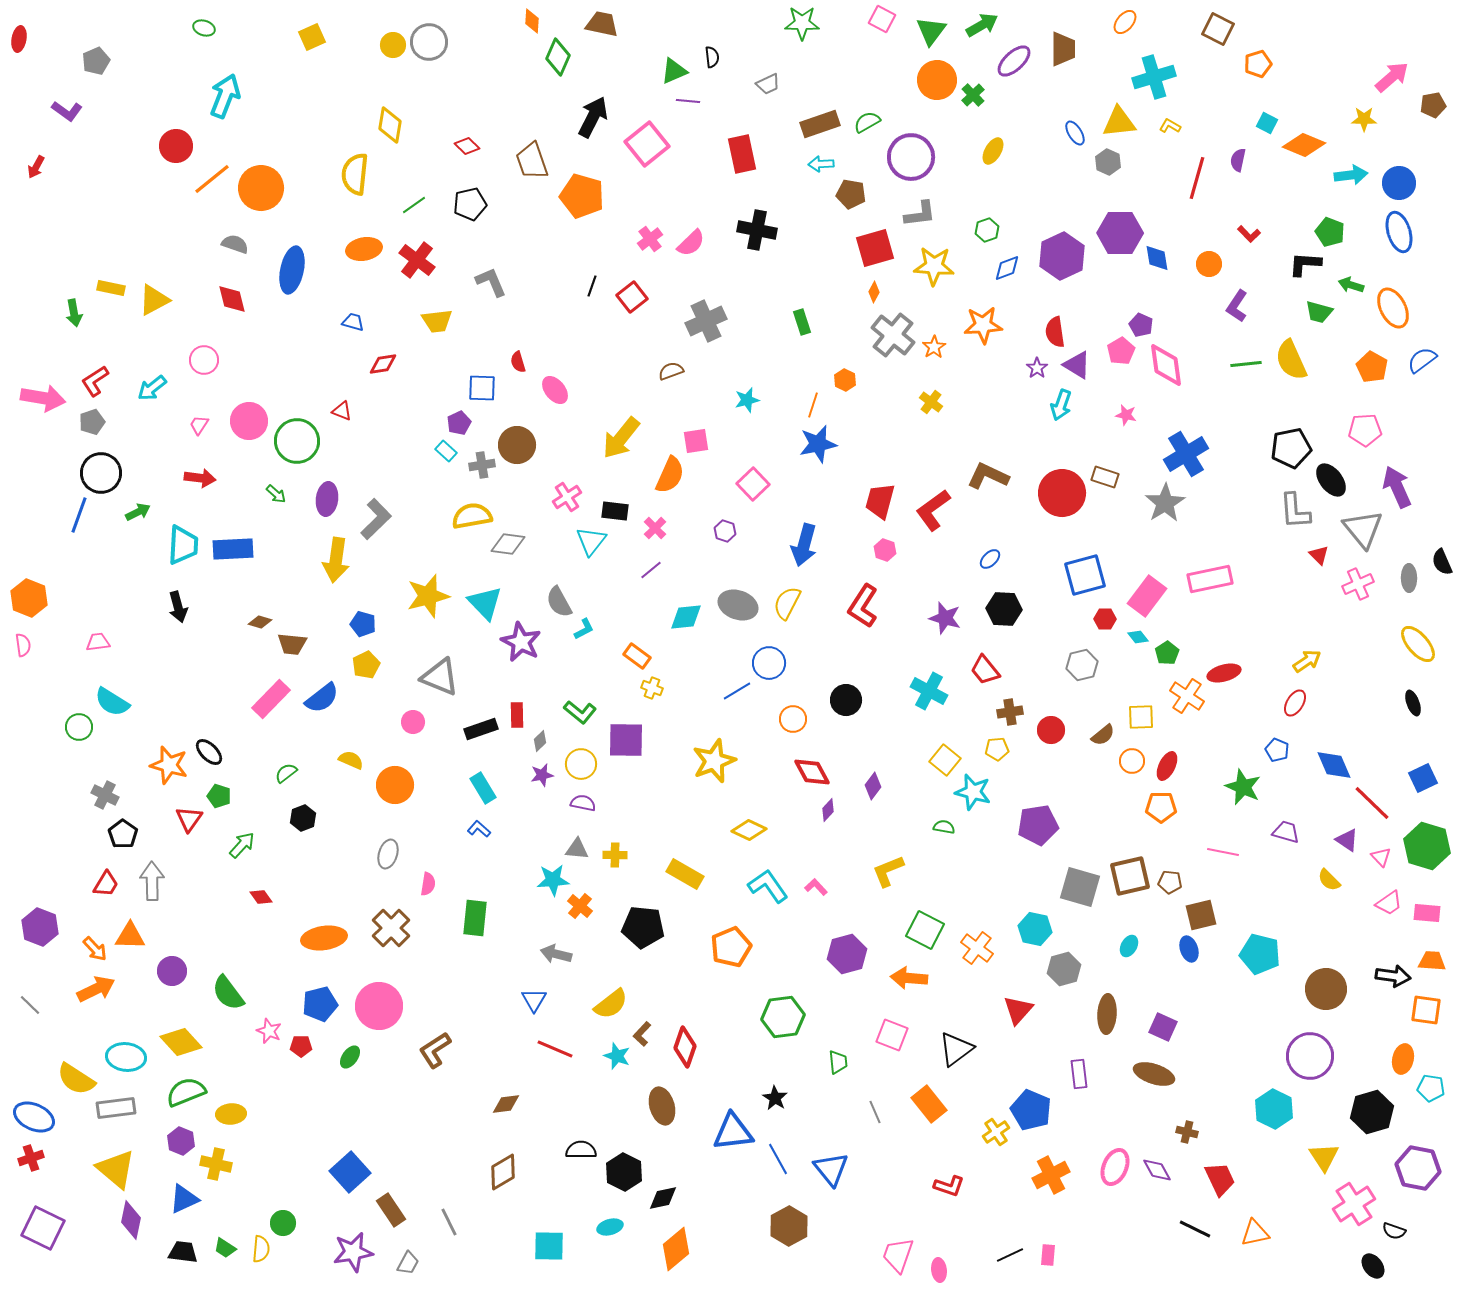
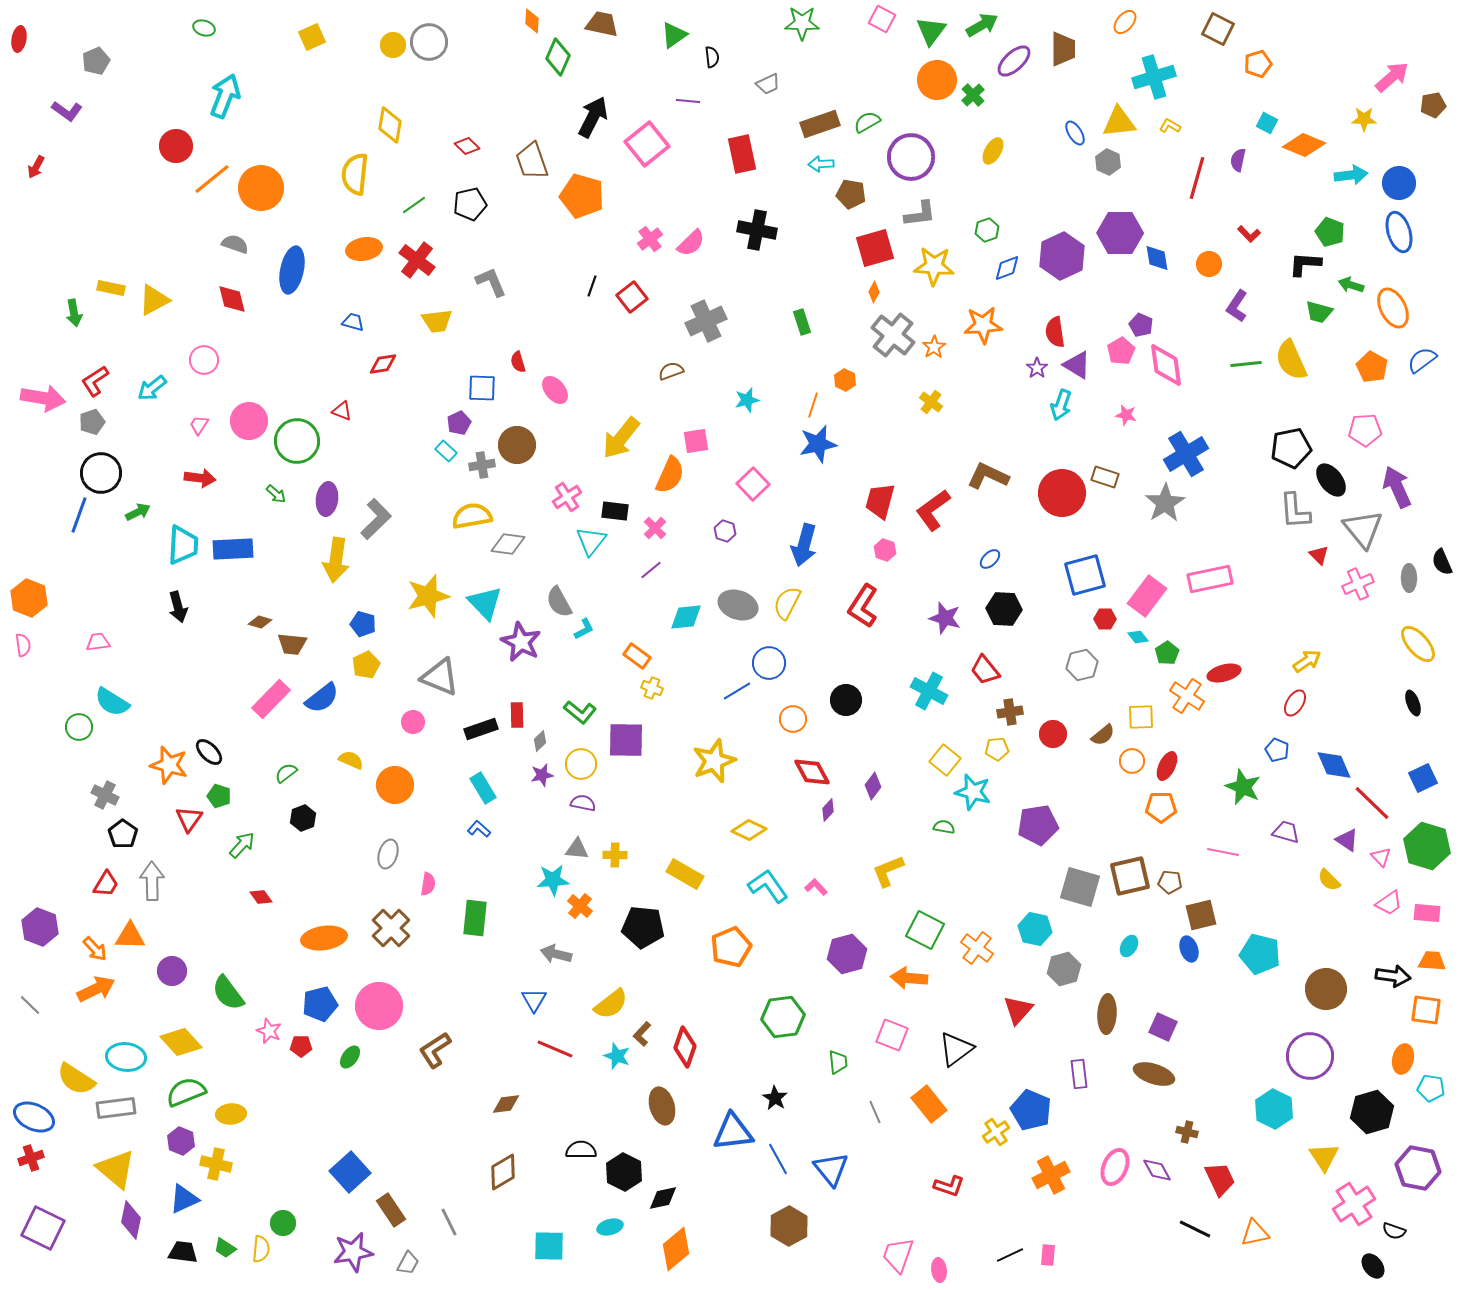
green triangle at (674, 71): moved 36 px up; rotated 12 degrees counterclockwise
red circle at (1051, 730): moved 2 px right, 4 px down
